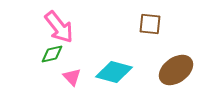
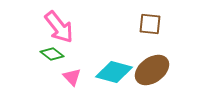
green diamond: rotated 50 degrees clockwise
brown ellipse: moved 24 px left
